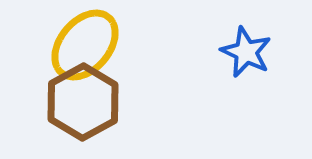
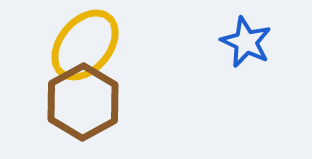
blue star: moved 10 px up
